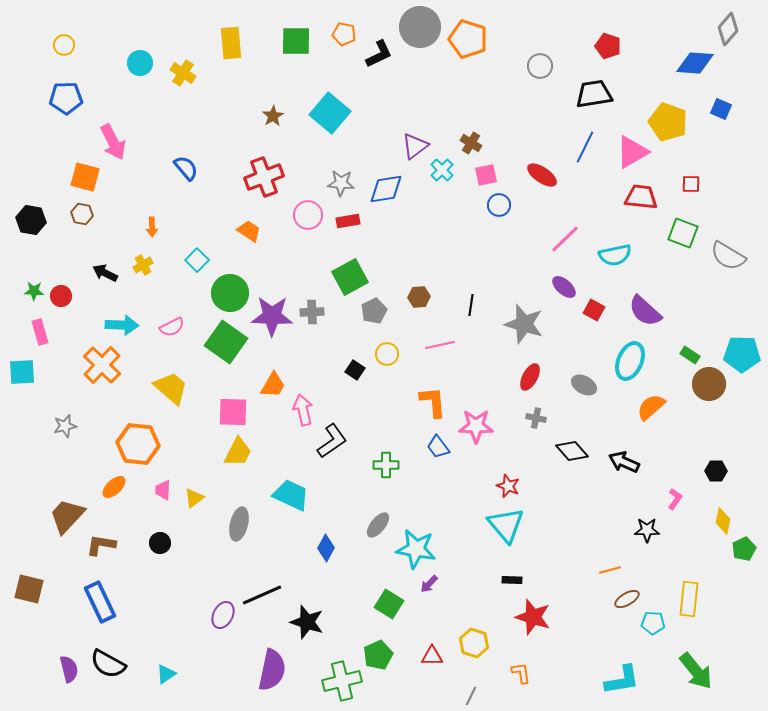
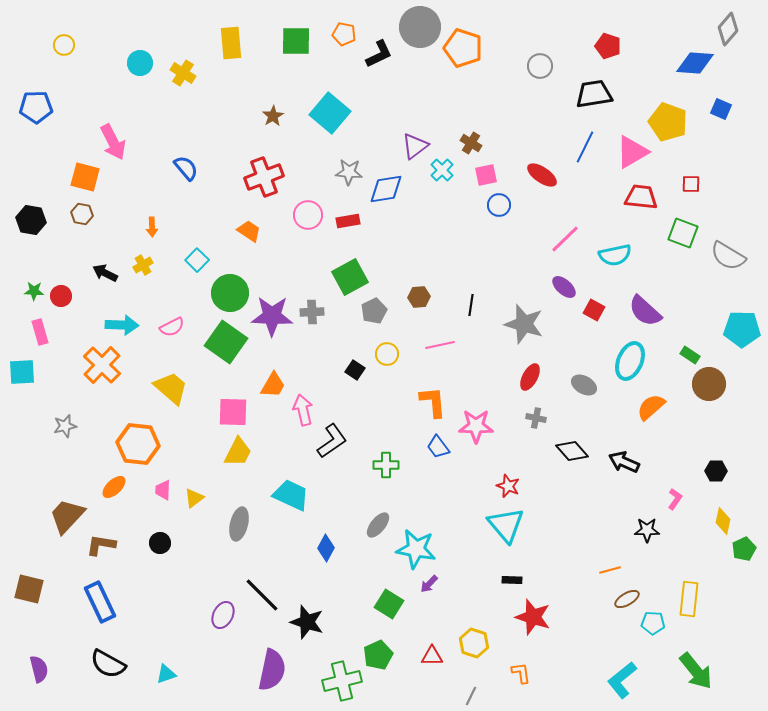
orange pentagon at (468, 39): moved 5 px left, 9 px down
blue pentagon at (66, 98): moved 30 px left, 9 px down
gray star at (341, 183): moved 8 px right, 11 px up
cyan pentagon at (742, 354): moved 25 px up
black line at (262, 595): rotated 69 degrees clockwise
purple semicircle at (69, 669): moved 30 px left
cyan triangle at (166, 674): rotated 15 degrees clockwise
cyan L-shape at (622, 680): rotated 150 degrees clockwise
